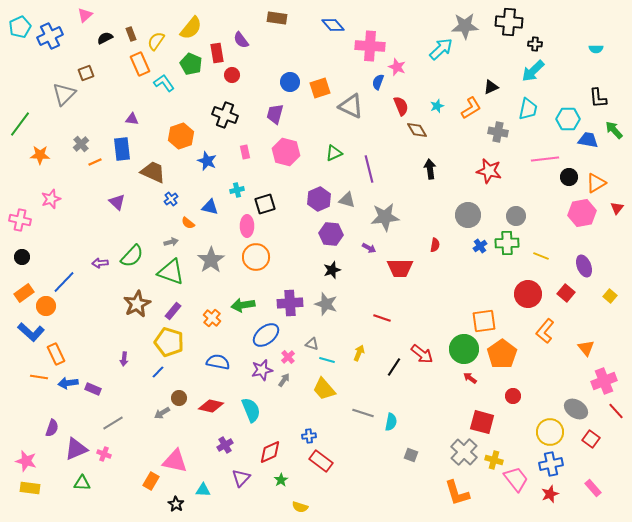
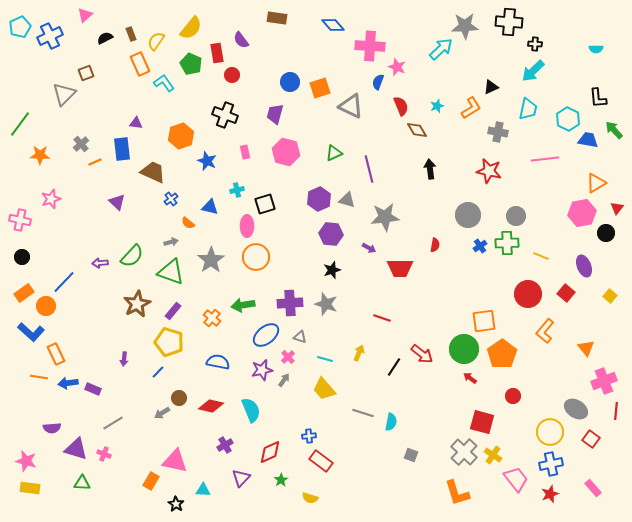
purple triangle at (132, 119): moved 4 px right, 4 px down
cyan hexagon at (568, 119): rotated 25 degrees clockwise
black circle at (569, 177): moved 37 px right, 56 px down
gray triangle at (312, 344): moved 12 px left, 7 px up
cyan line at (327, 360): moved 2 px left, 1 px up
red line at (616, 411): rotated 48 degrees clockwise
purple semicircle at (52, 428): rotated 66 degrees clockwise
purple triangle at (76, 449): rotated 40 degrees clockwise
yellow cross at (494, 460): moved 1 px left, 5 px up; rotated 18 degrees clockwise
yellow semicircle at (300, 507): moved 10 px right, 9 px up
